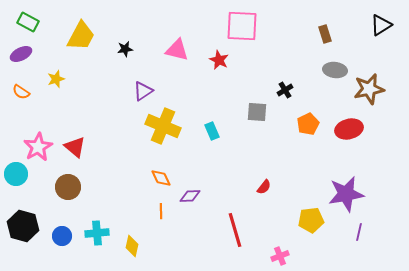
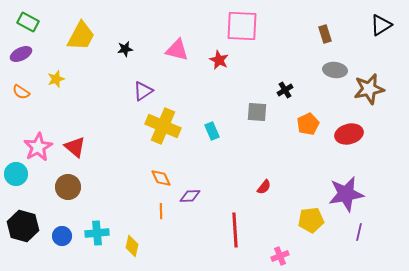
red ellipse: moved 5 px down
red line: rotated 12 degrees clockwise
